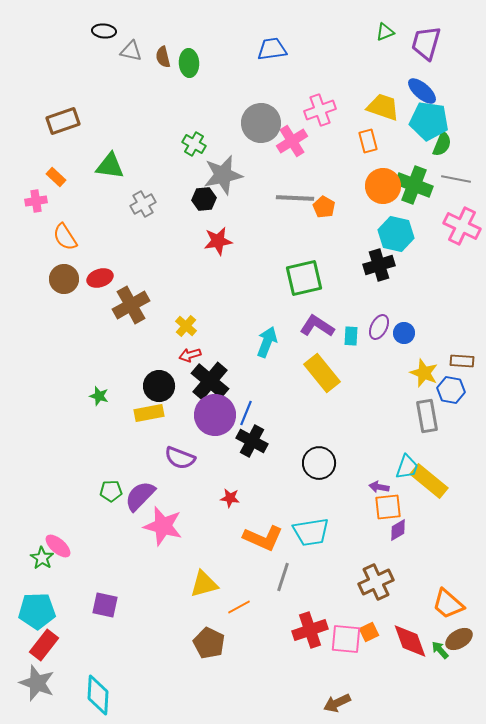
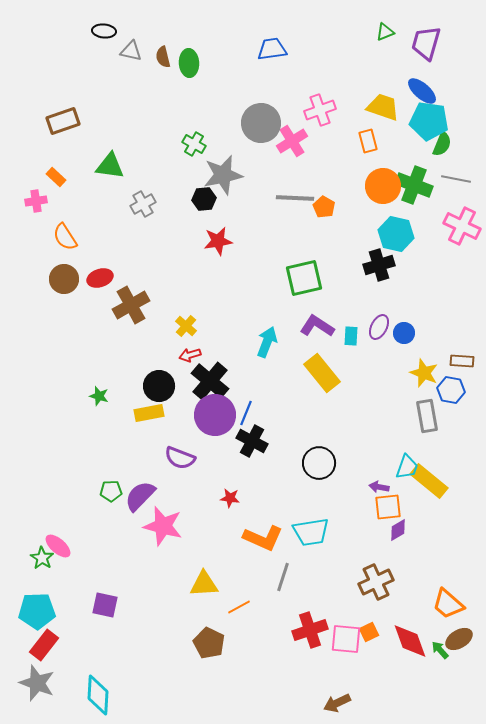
yellow triangle at (204, 584): rotated 12 degrees clockwise
